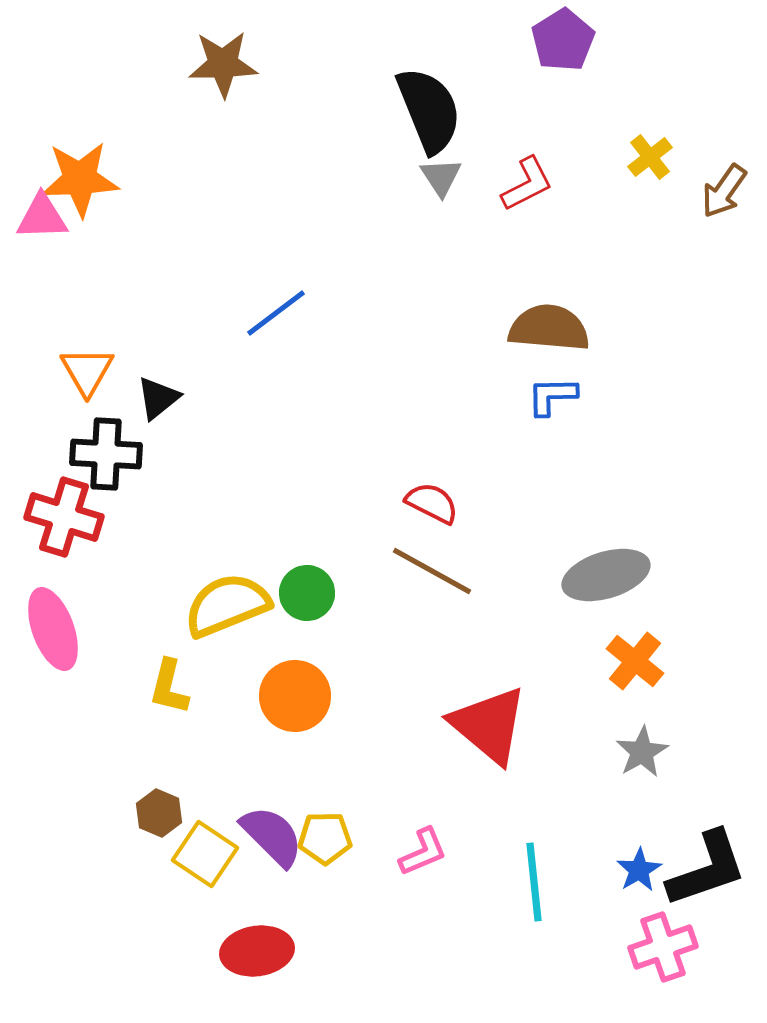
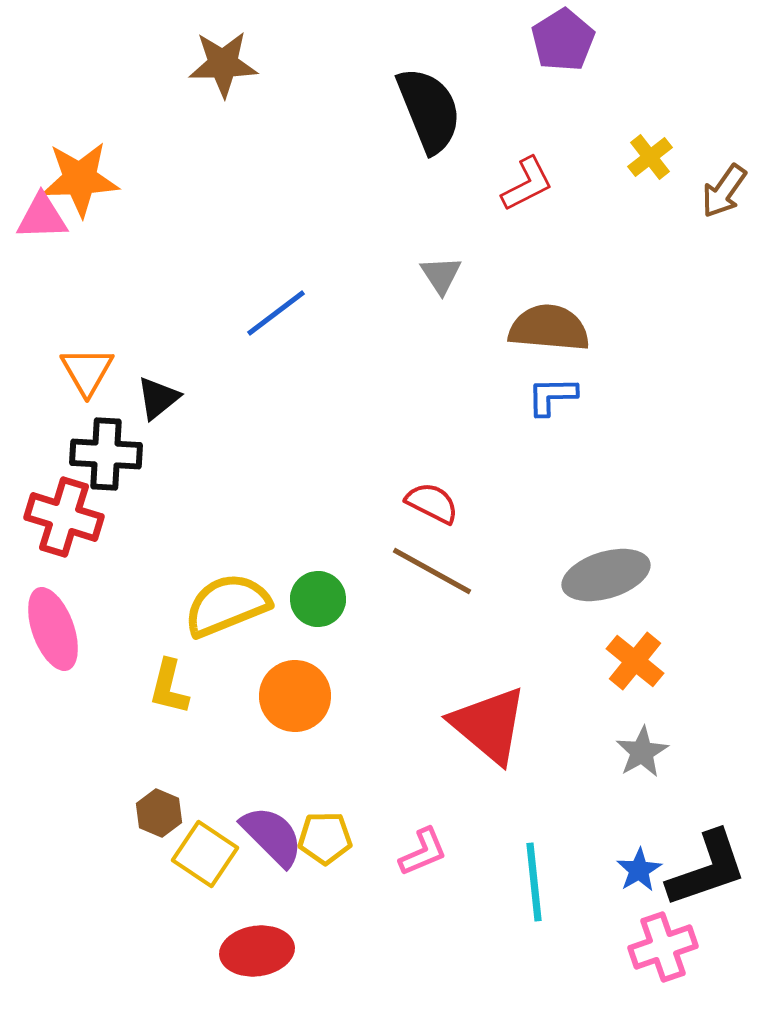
gray triangle: moved 98 px down
green circle: moved 11 px right, 6 px down
